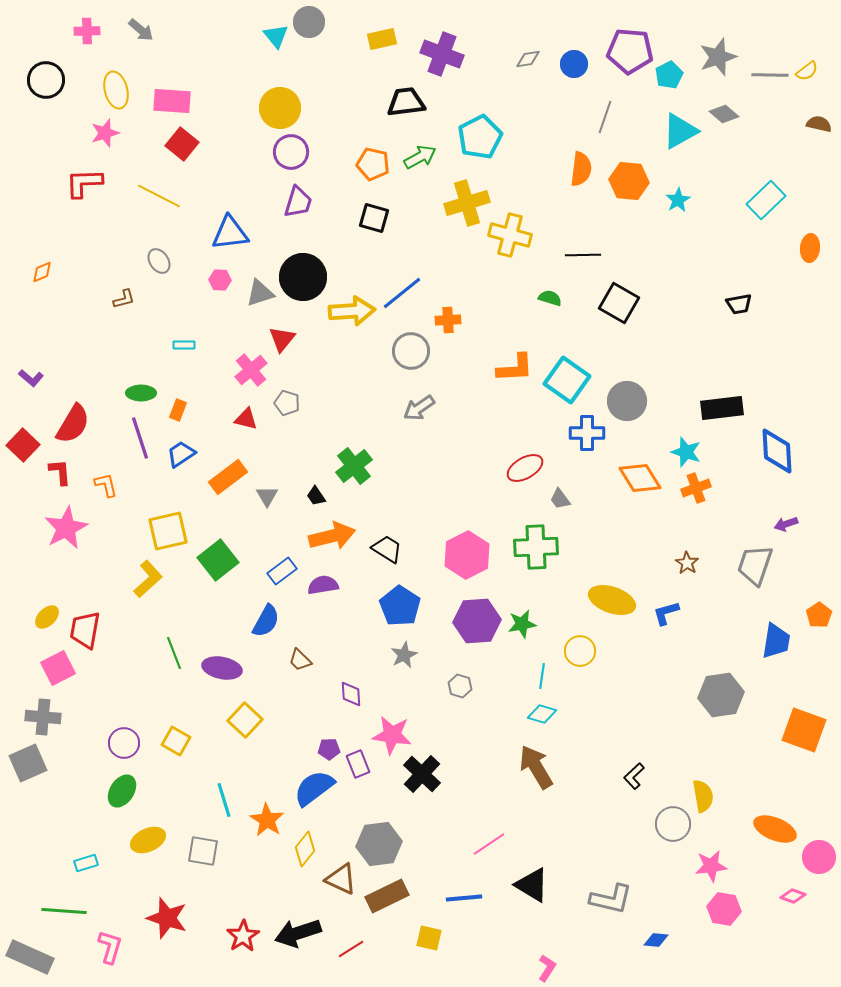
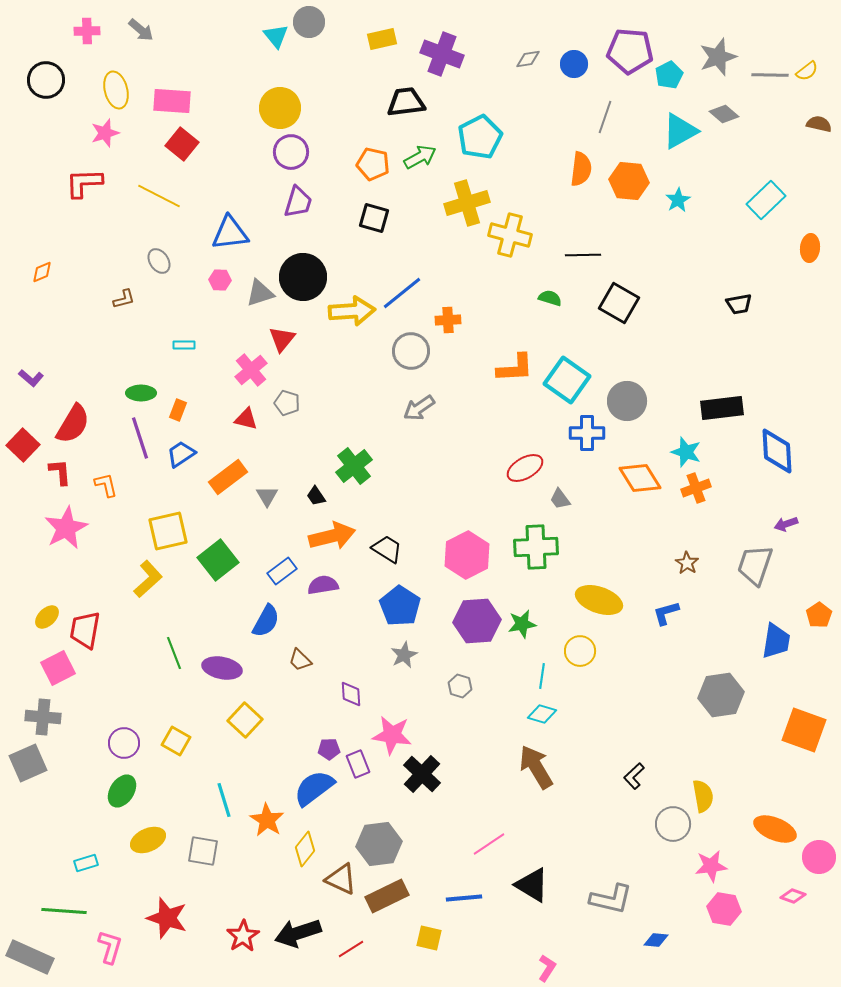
yellow ellipse at (612, 600): moved 13 px left
